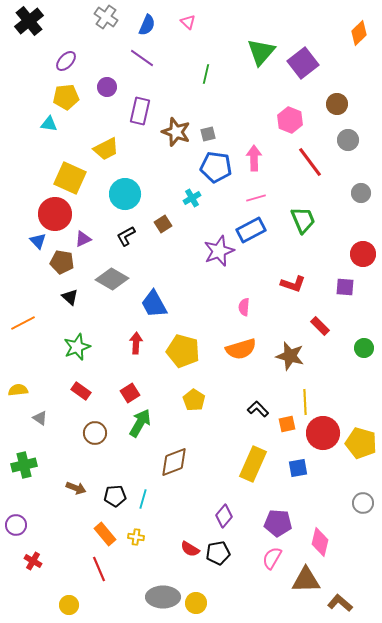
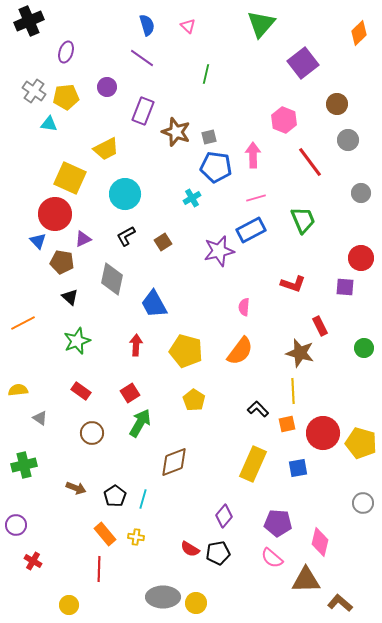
gray cross at (106, 17): moved 72 px left, 74 px down
black cross at (29, 21): rotated 16 degrees clockwise
pink triangle at (188, 22): moved 4 px down
blue semicircle at (147, 25): rotated 40 degrees counterclockwise
green triangle at (261, 52): moved 28 px up
purple ellipse at (66, 61): moved 9 px up; rotated 25 degrees counterclockwise
purple rectangle at (140, 111): moved 3 px right; rotated 8 degrees clockwise
pink hexagon at (290, 120): moved 6 px left
gray square at (208, 134): moved 1 px right, 3 px down
pink arrow at (254, 158): moved 1 px left, 3 px up
brown square at (163, 224): moved 18 px down
purple star at (219, 251): rotated 8 degrees clockwise
red circle at (363, 254): moved 2 px left, 4 px down
gray diamond at (112, 279): rotated 72 degrees clockwise
red rectangle at (320, 326): rotated 18 degrees clockwise
red arrow at (136, 343): moved 2 px down
green star at (77, 347): moved 6 px up
orange semicircle at (241, 349): moved 1 px left, 2 px down; rotated 36 degrees counterclockwise
yellow pentagon at (183, 351): moved 3 px right
brown star at (290, 356): moved 10 px right, 3 px up
yellow line at (305, 402): moved 12 px left, 11 px up
brown circle at (95, 433): moved 3 px left
black pentagon at (115, 496): rotated 30 degrees counterclockwise
pink semicircle at (272, 558): rotated 80 degrees counterclockwise
red line at (99, 569): rotated 25 degrees clockwise
